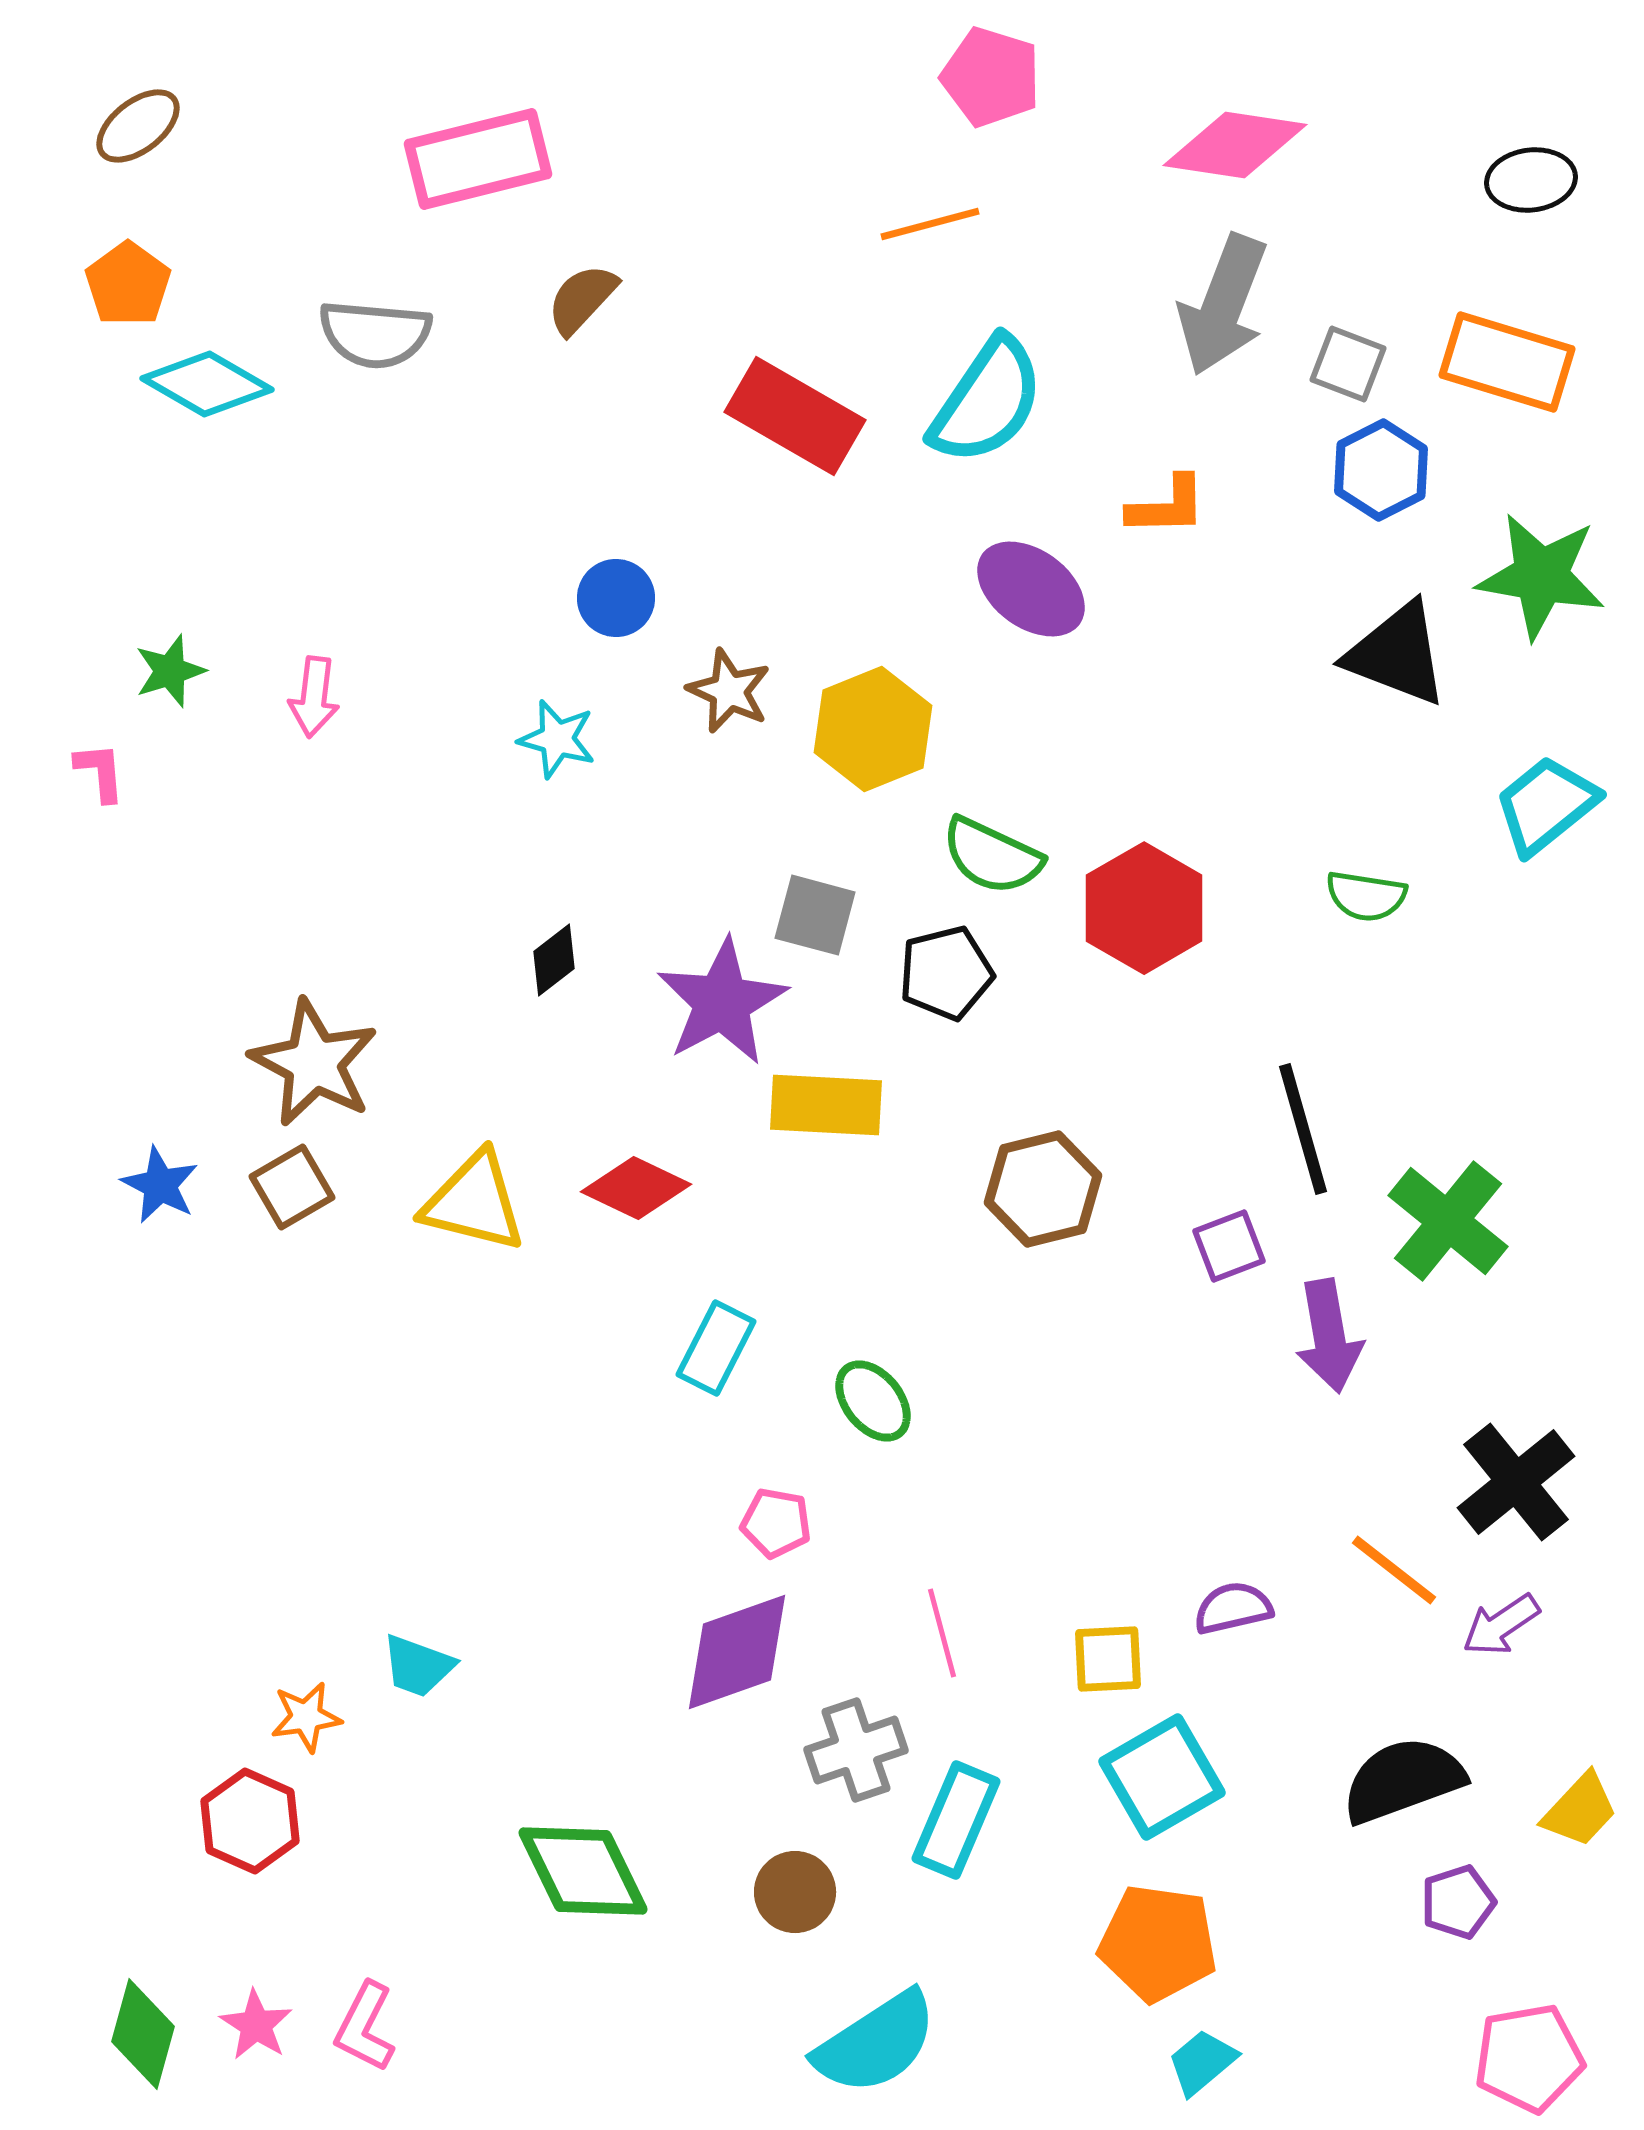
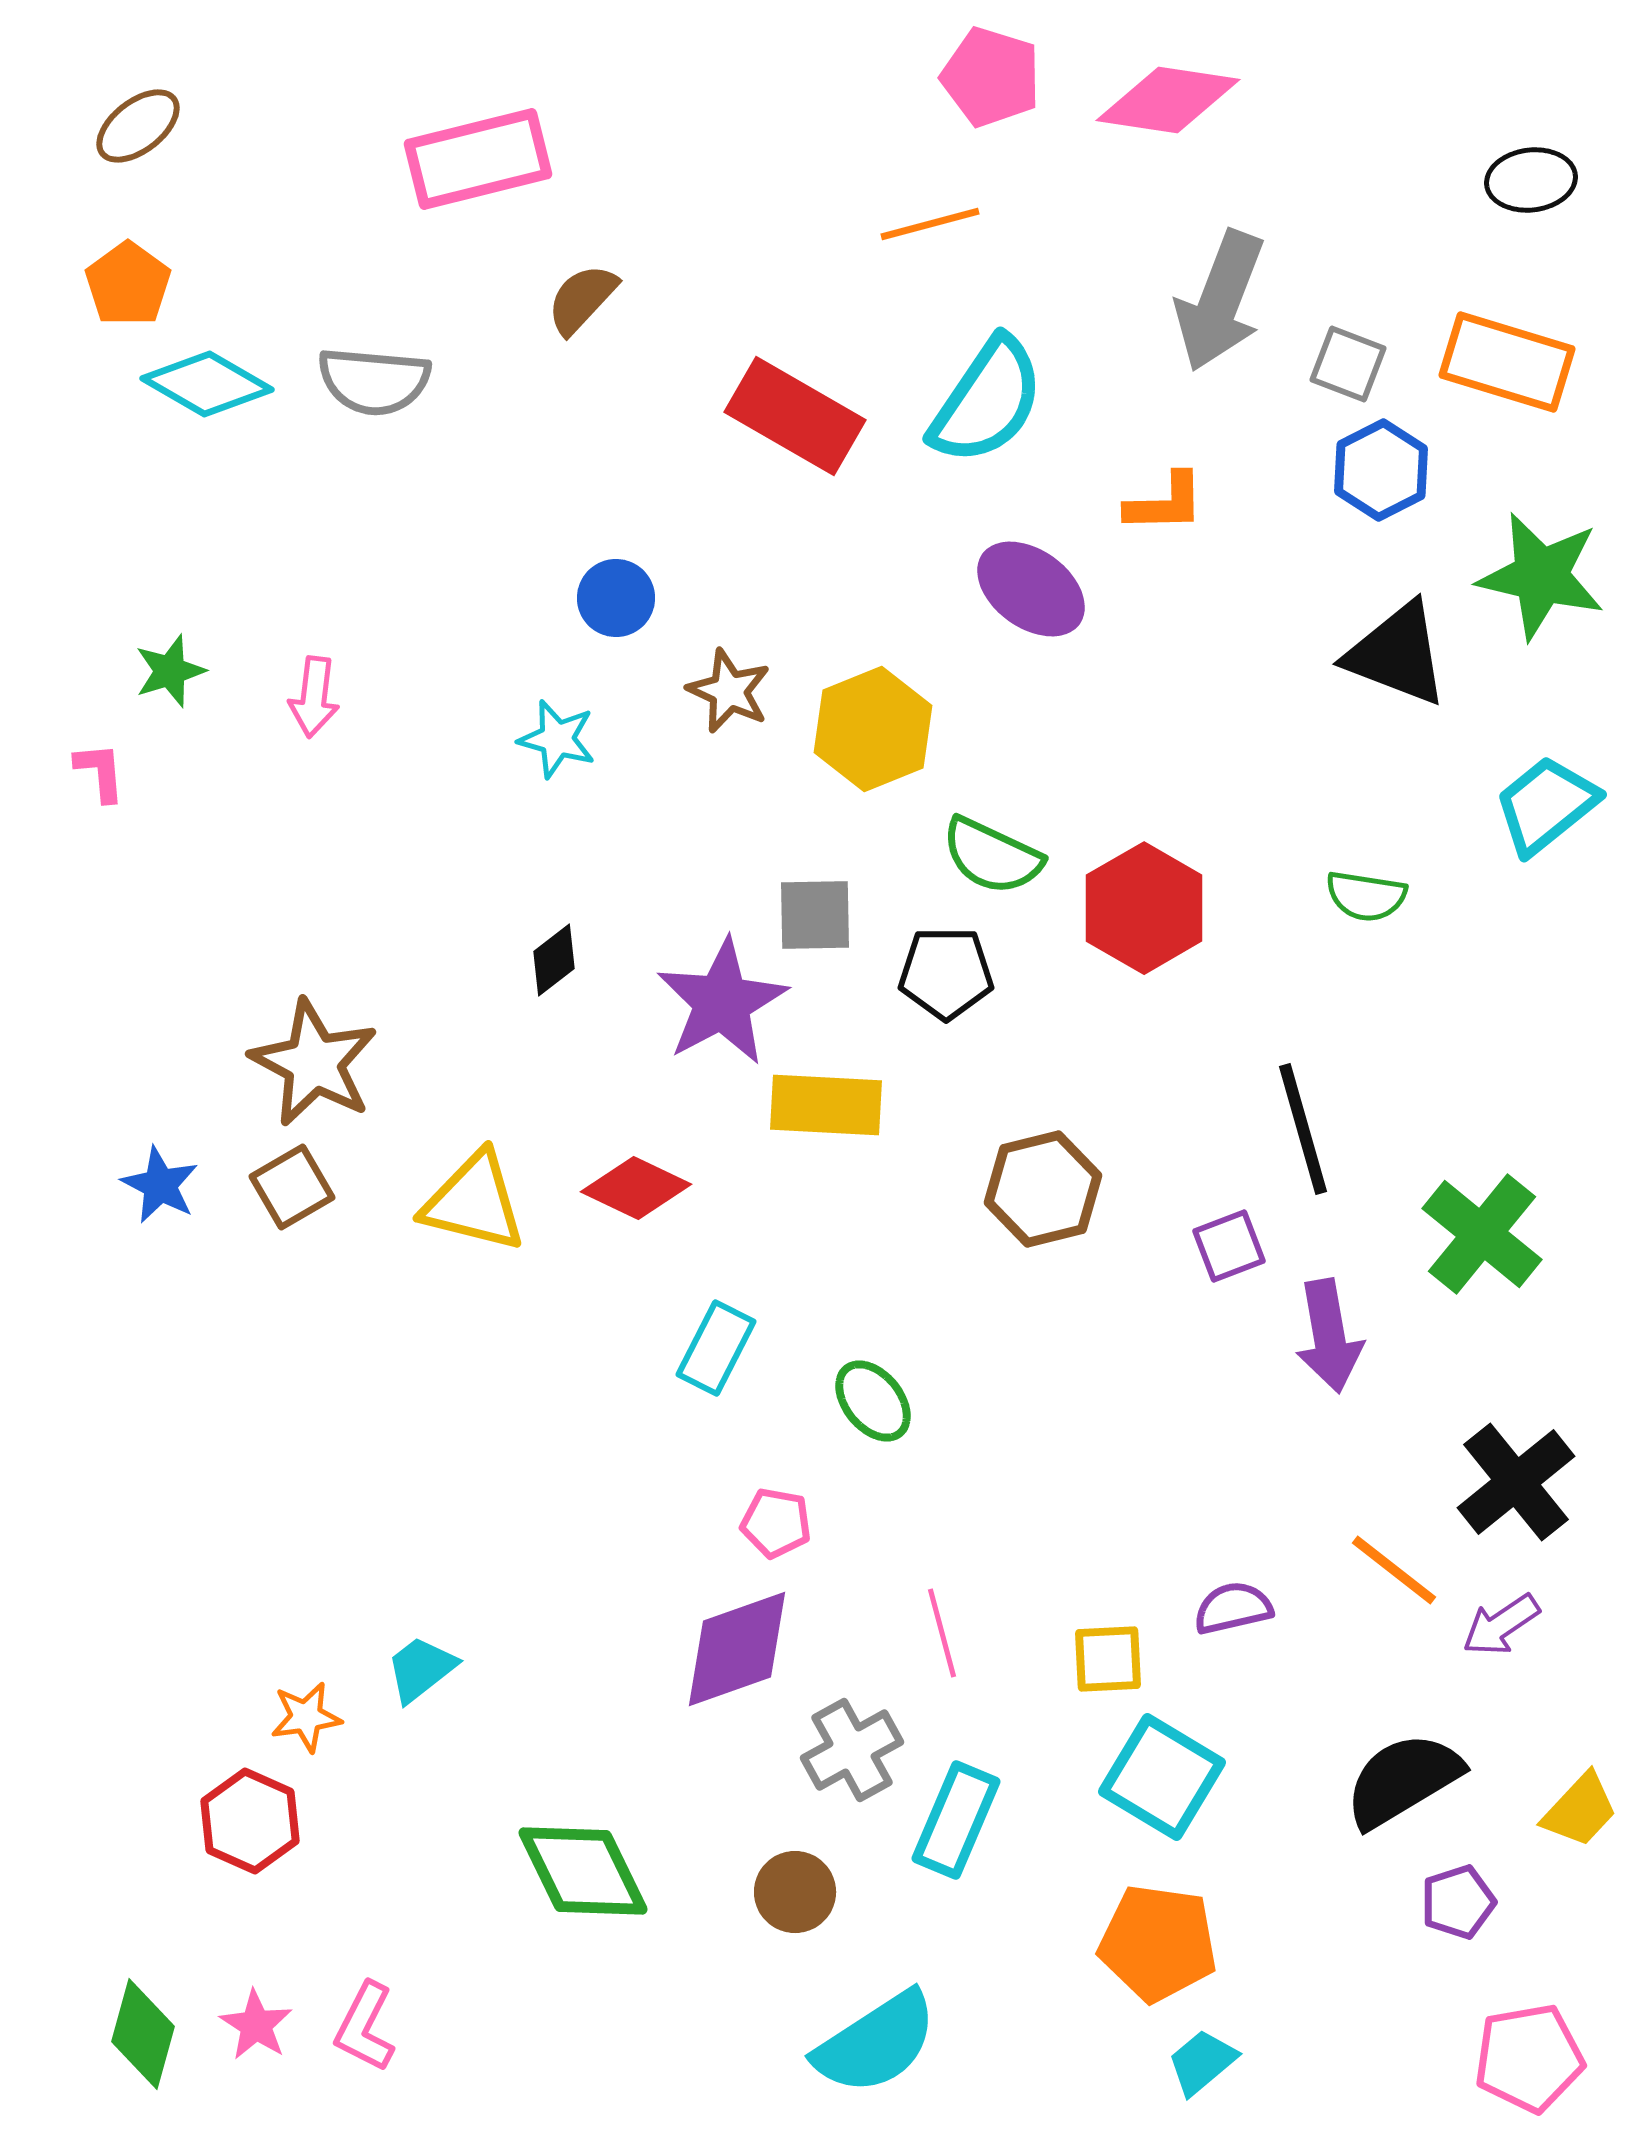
pink diamond at (1235, 145): moved 67 px left, 45 px up
gray arrow at (1223, 305): moved 3 px left, 4 px up
gray semicircle at (375, 334): moved 1 px left, 47 px down
orange L-shape at (1167, 506): moved 2 px left, 3 px up
green star at (1541, 576): rotated 3 degrees clockwise
gray square at (815, 915): rotated 16 degrees counterclockwise
black pentagon at (946, 973): rotated 14 degrees clockwise
green cross at (1448, 1221): moved 34 px right, 13 px down
purple diamond at (737, 1652): moved 3 px up
cyan trapezoid at (418, 1666): moved 3 px right, 3 px down; rotated 122 degrees clockwise
gray cross at (856, 1750): moved 4 px left; rotated 10 degrees counterclockwise
cyan square at (1162, 1777): rotated 29 degrees counterclockwise
black semicircle at (1403, 1780): rotated 11 degrees counterclockwise
